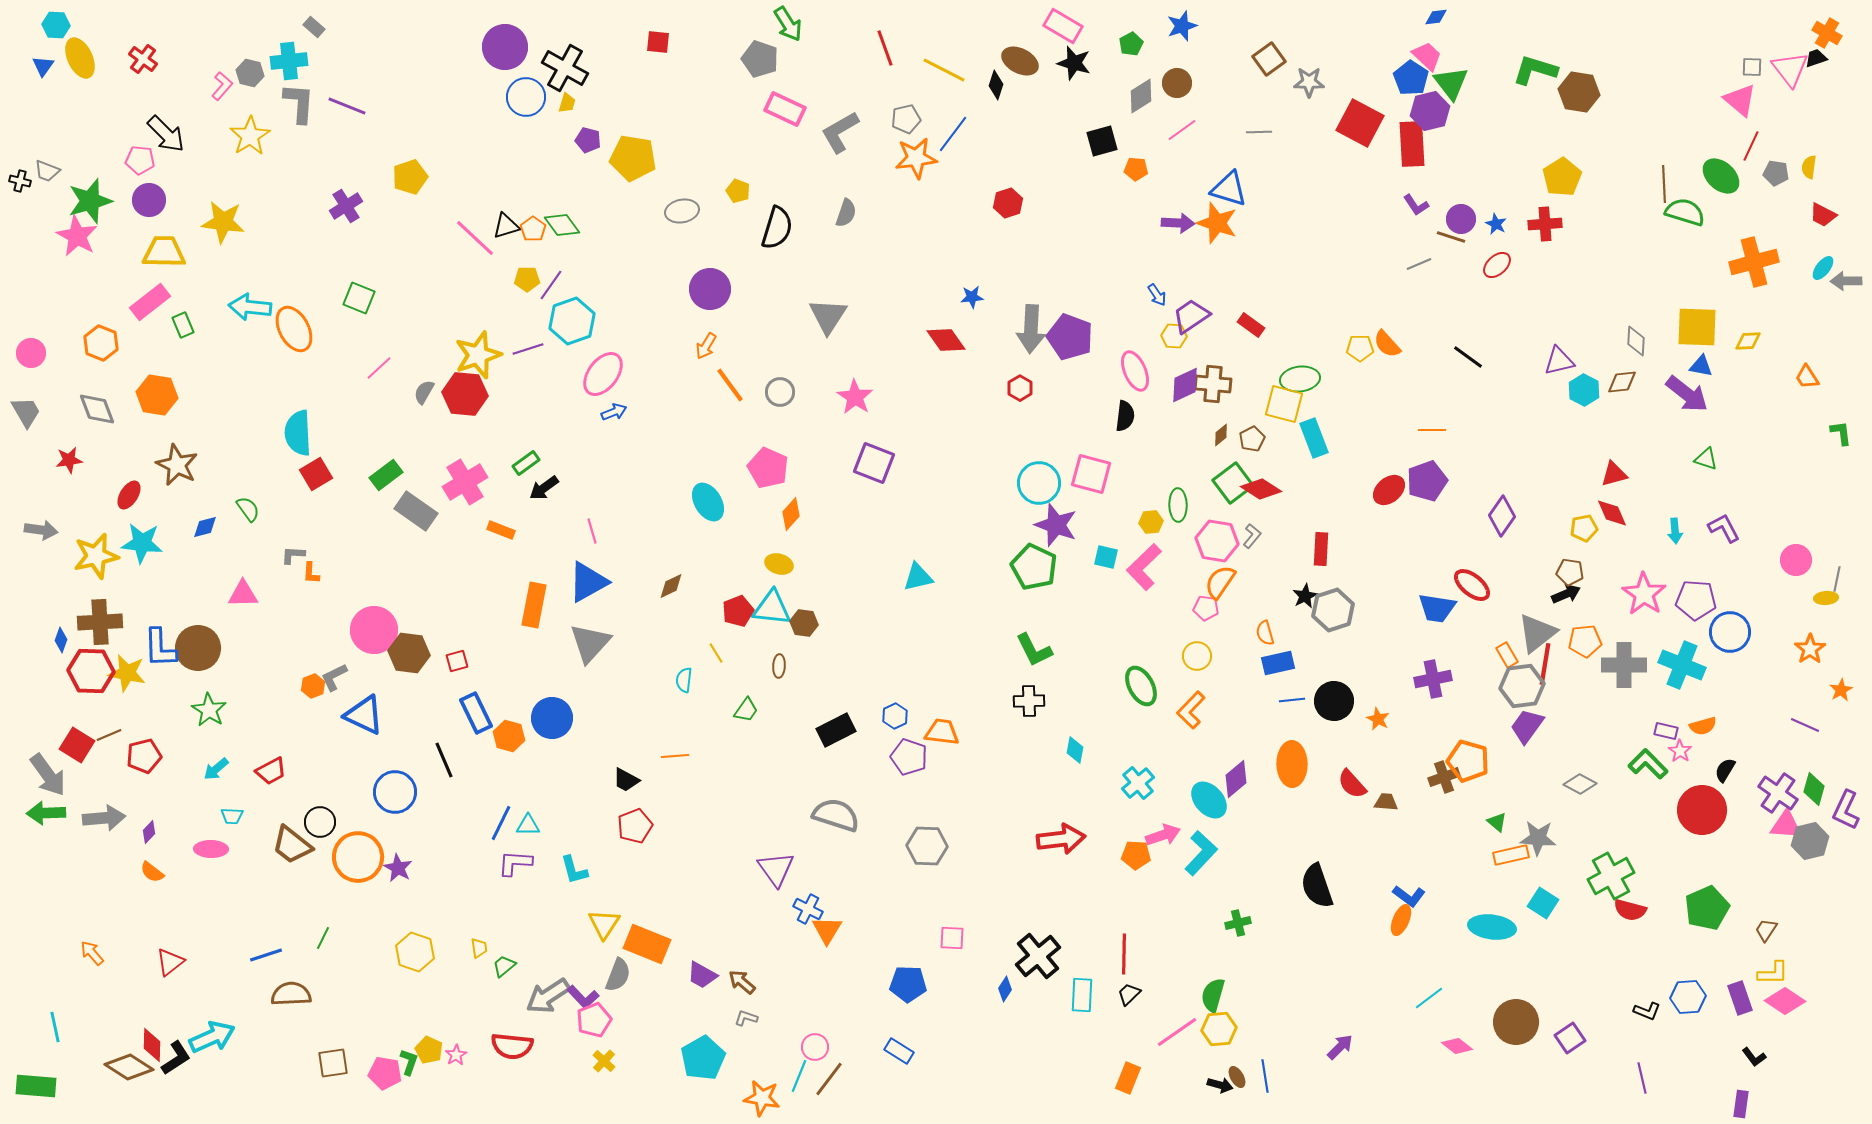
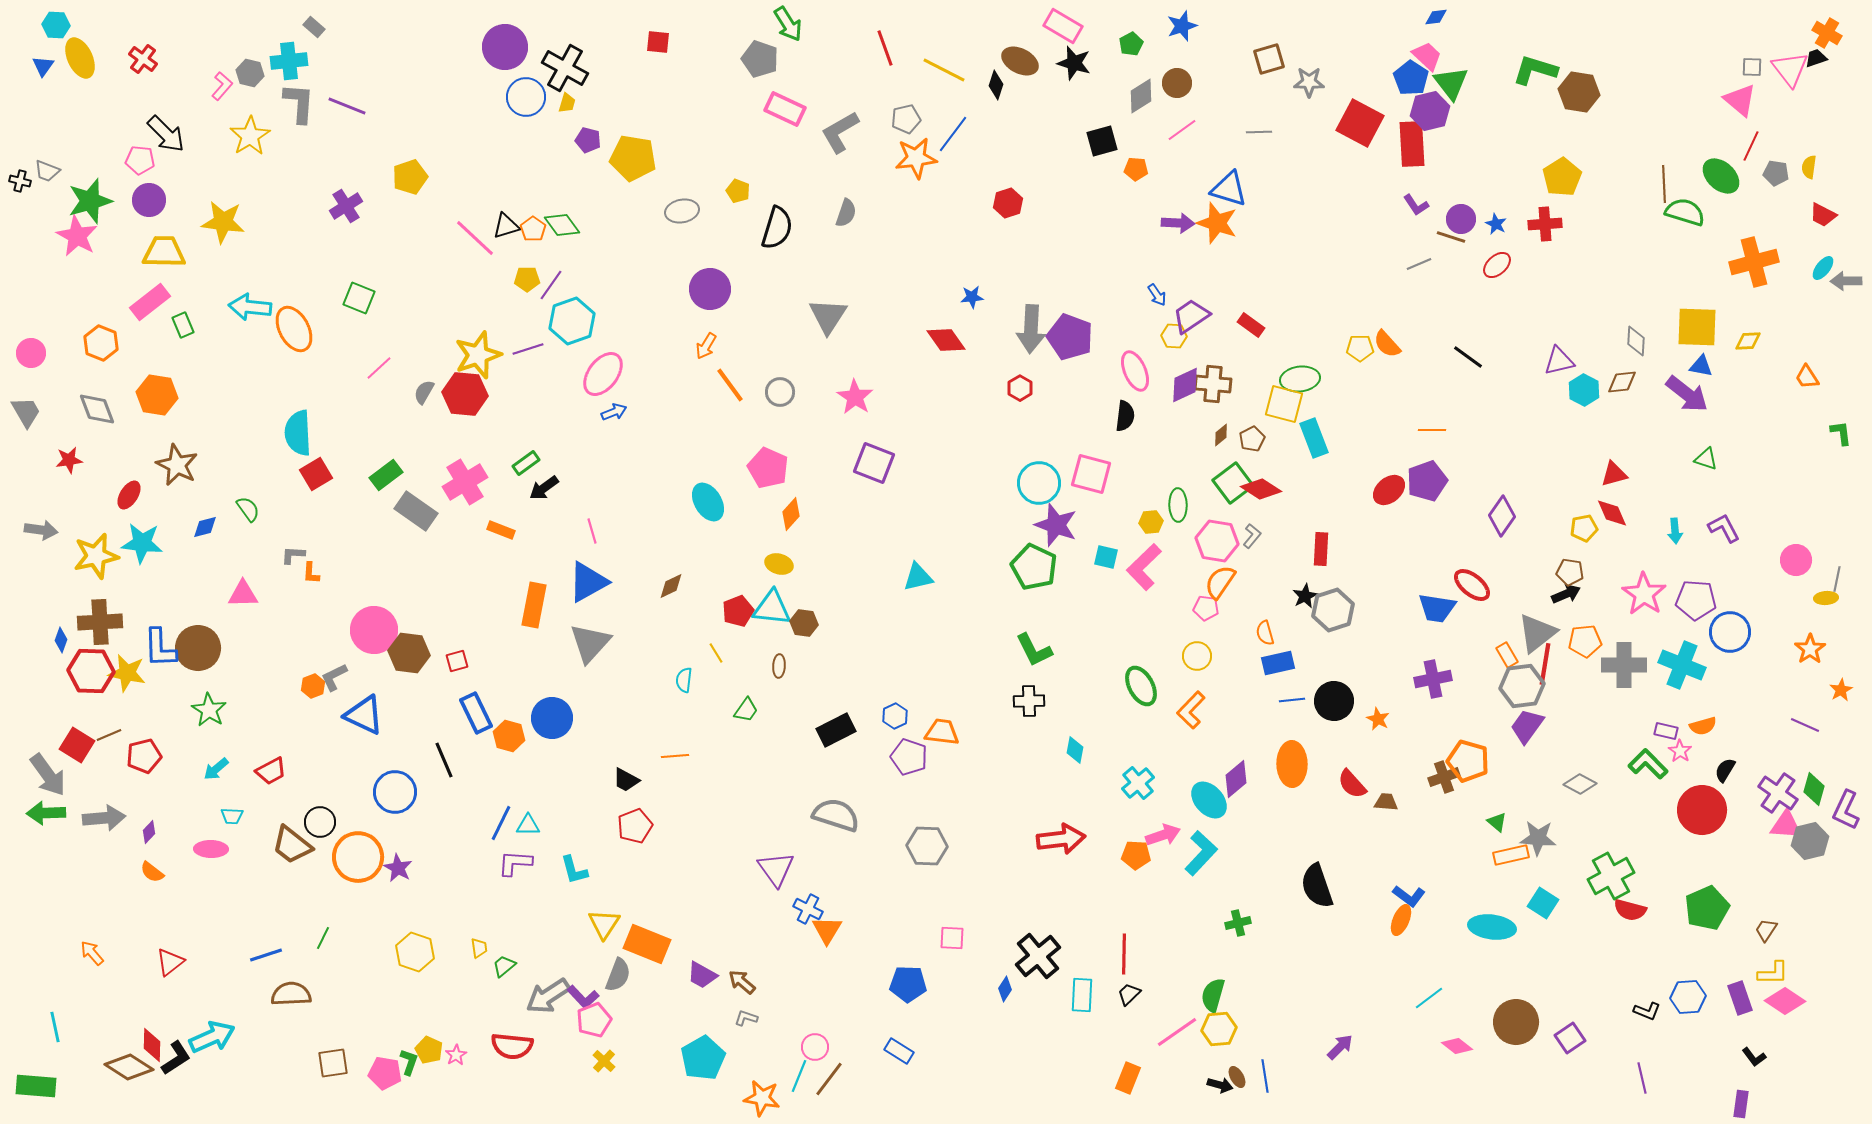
brown square at (1269, 59): rotated 20 degrees clockwise
